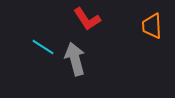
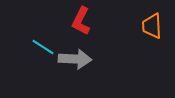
red L-shape: moved 6 px left, 2 px down; rotated 60 degrees clockwise
gray arrow: rotated 108 degrees clockwise
